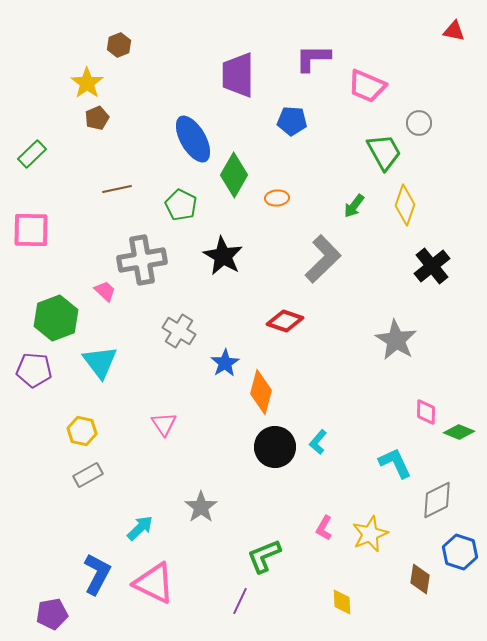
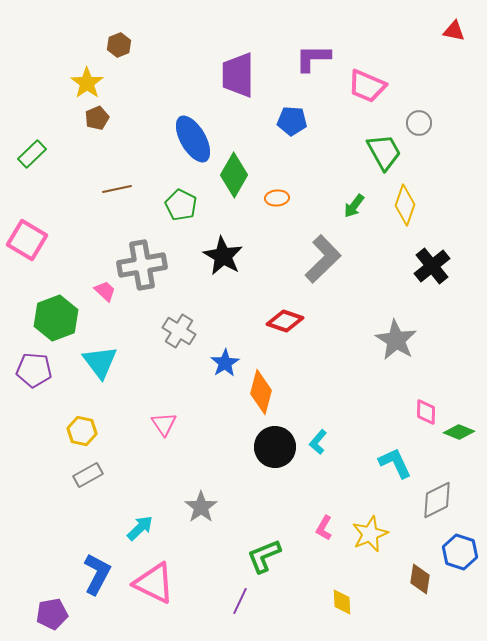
pink square at (31, 230): moved 4 px left, 10 px down; rotated 30 degrees clockwise
gray cross at (142, 260): moved 5 px down
